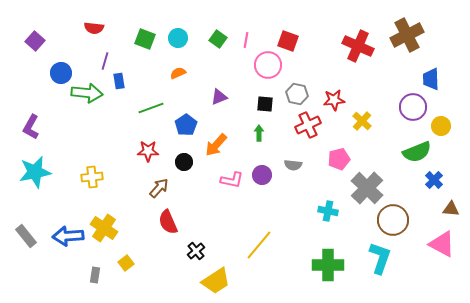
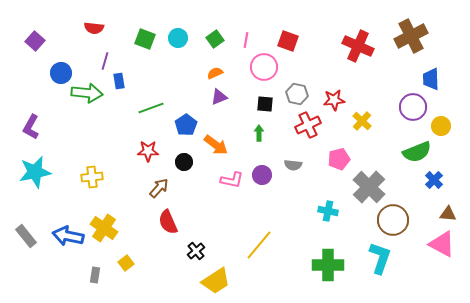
brown cross at (407, 35): moved 4 px right, 1 px down
green square at (218, 39): moved 3 px left; rotated 18 degrees clockwise
pink circle at (268, 65): moved 4 px left, 2 px down
orange semicircle at (178, 73): moved 37 px right
orange arrow at (216, 145): rotated 95 degrees counterclockwise
gray cross at (367, 188): moved 2 px right, 1 px up
brown triangle at (451, 209): moved 3 px left, 5 px down
blue arrow at (68, 236): rotated 16 degrees clockwise
